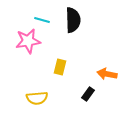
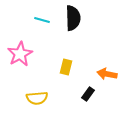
black semicircle: moved 2 px up
pink star: moved 8 px left, 13 px down; rotated 20 degrees counterclockwise
yellow rectangle: moved 6 px right
